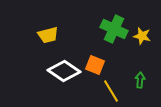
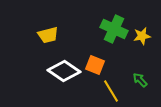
yellow star: rotated 24 degrees counterclockwise
green arrow: rotated 49 degrees counterclockwise
